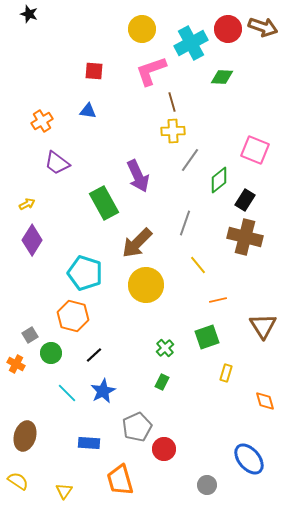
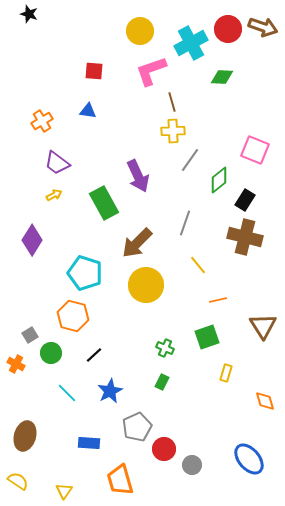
yellow circle at (142, 29): moved 2 px left, 2 px down
yellow arrow at (27, 204): moved 27 px right, 9 px up
green cross at (165, 348): rotated 24 degrees counterclockwise
blue star at (103, 391): moved 7 px right
gray circle at (207, 485): moved 15 px left, 20 px up
